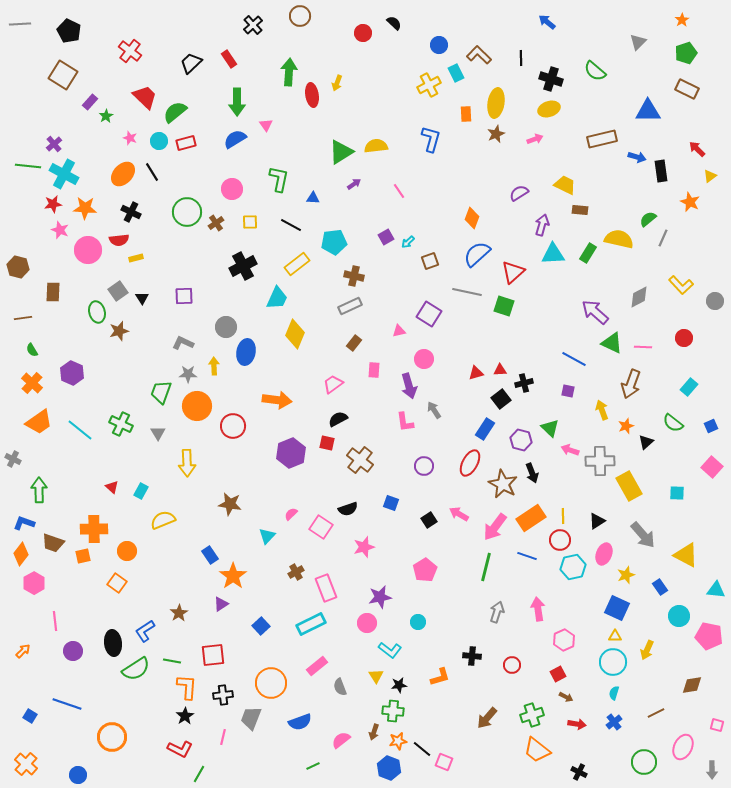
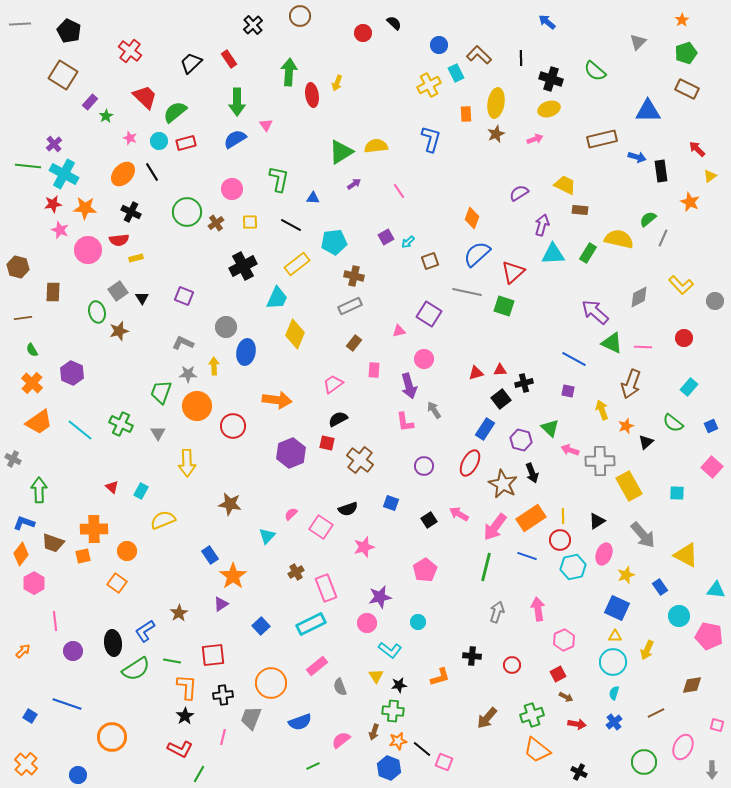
purple square at (184, 296): rotated 24 degrees clockwise
